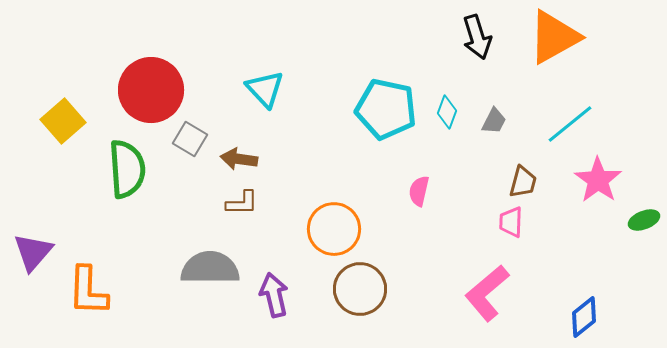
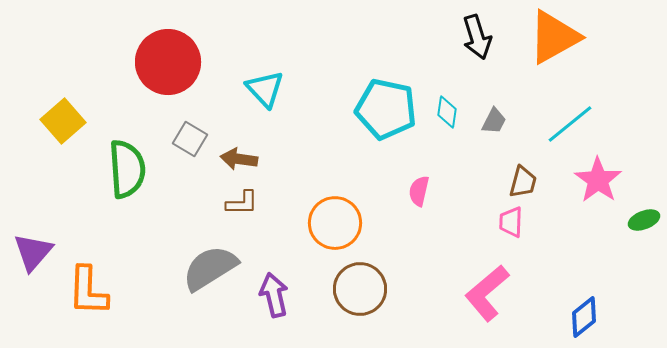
red circle: moved 17 px right, 28 px up
cyan diamond: rotated 12 degrees counterclockwise
orange circle: moved 1 px right, 6 px up
gray semicircle: rotated 32 degrees counterclockwise
